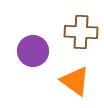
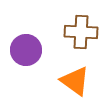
purple circle: moved 7 px left, 1 px up
